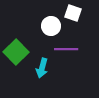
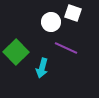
white circle: moved 4 px up
purple line: moved 1 px up; rotated 25 degrees clockwise
